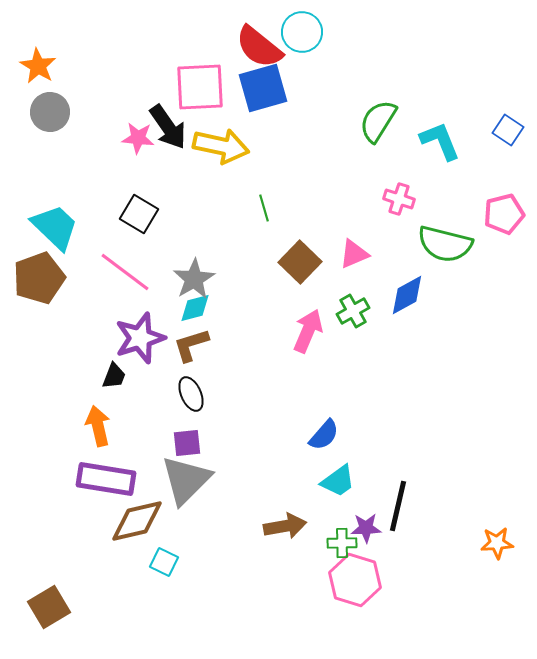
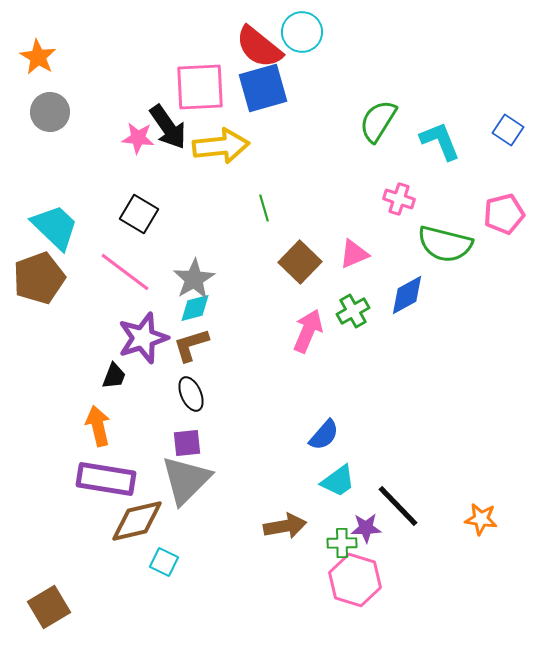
orange star at (38, 66): moved 9 px up
yellow arrow at (221, 146): rotated 18 degrees counterclockwise
purple star at (140, 338): moved 3 px right
black line at (398, 506): rotated 57 degrees counterclockwise
orange star at (497, 543): moved 16 px left, 24 px up; rotated 12 degrees clockwise
